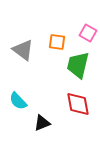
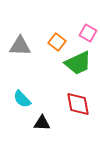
orange square: rotated 30 degrees clockwise
gray triangle: moved 3 px left, 4 px up; rotated 35 degrees counterclockwise
green trapezoid: moved 2 px up; rotated 128 degrees counterclockwise
cyan semicircle: moved 4 px right, 2 px up
black triangle: rotated 24 degrees clockwise
